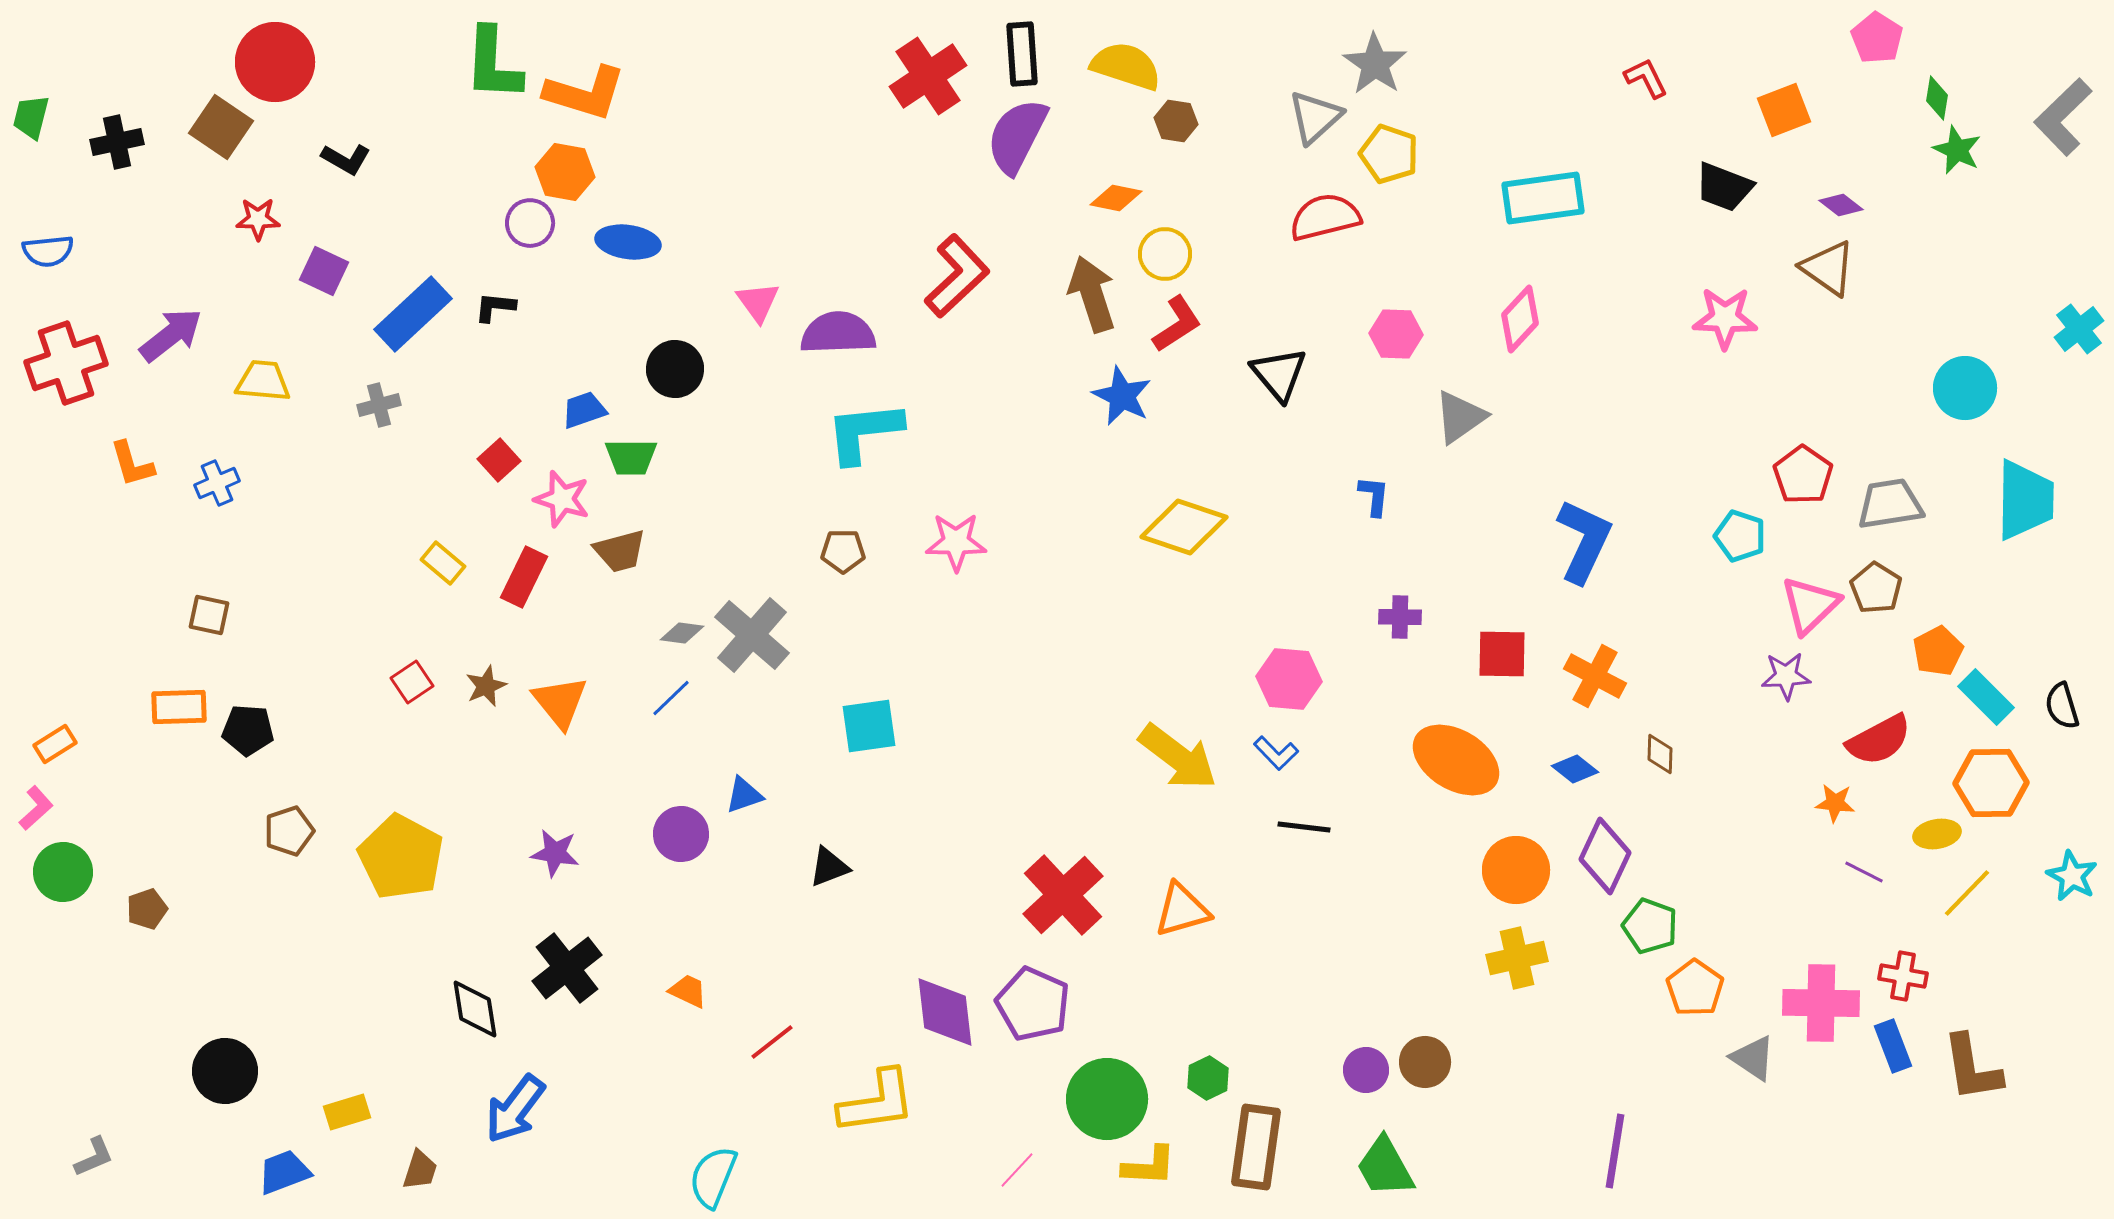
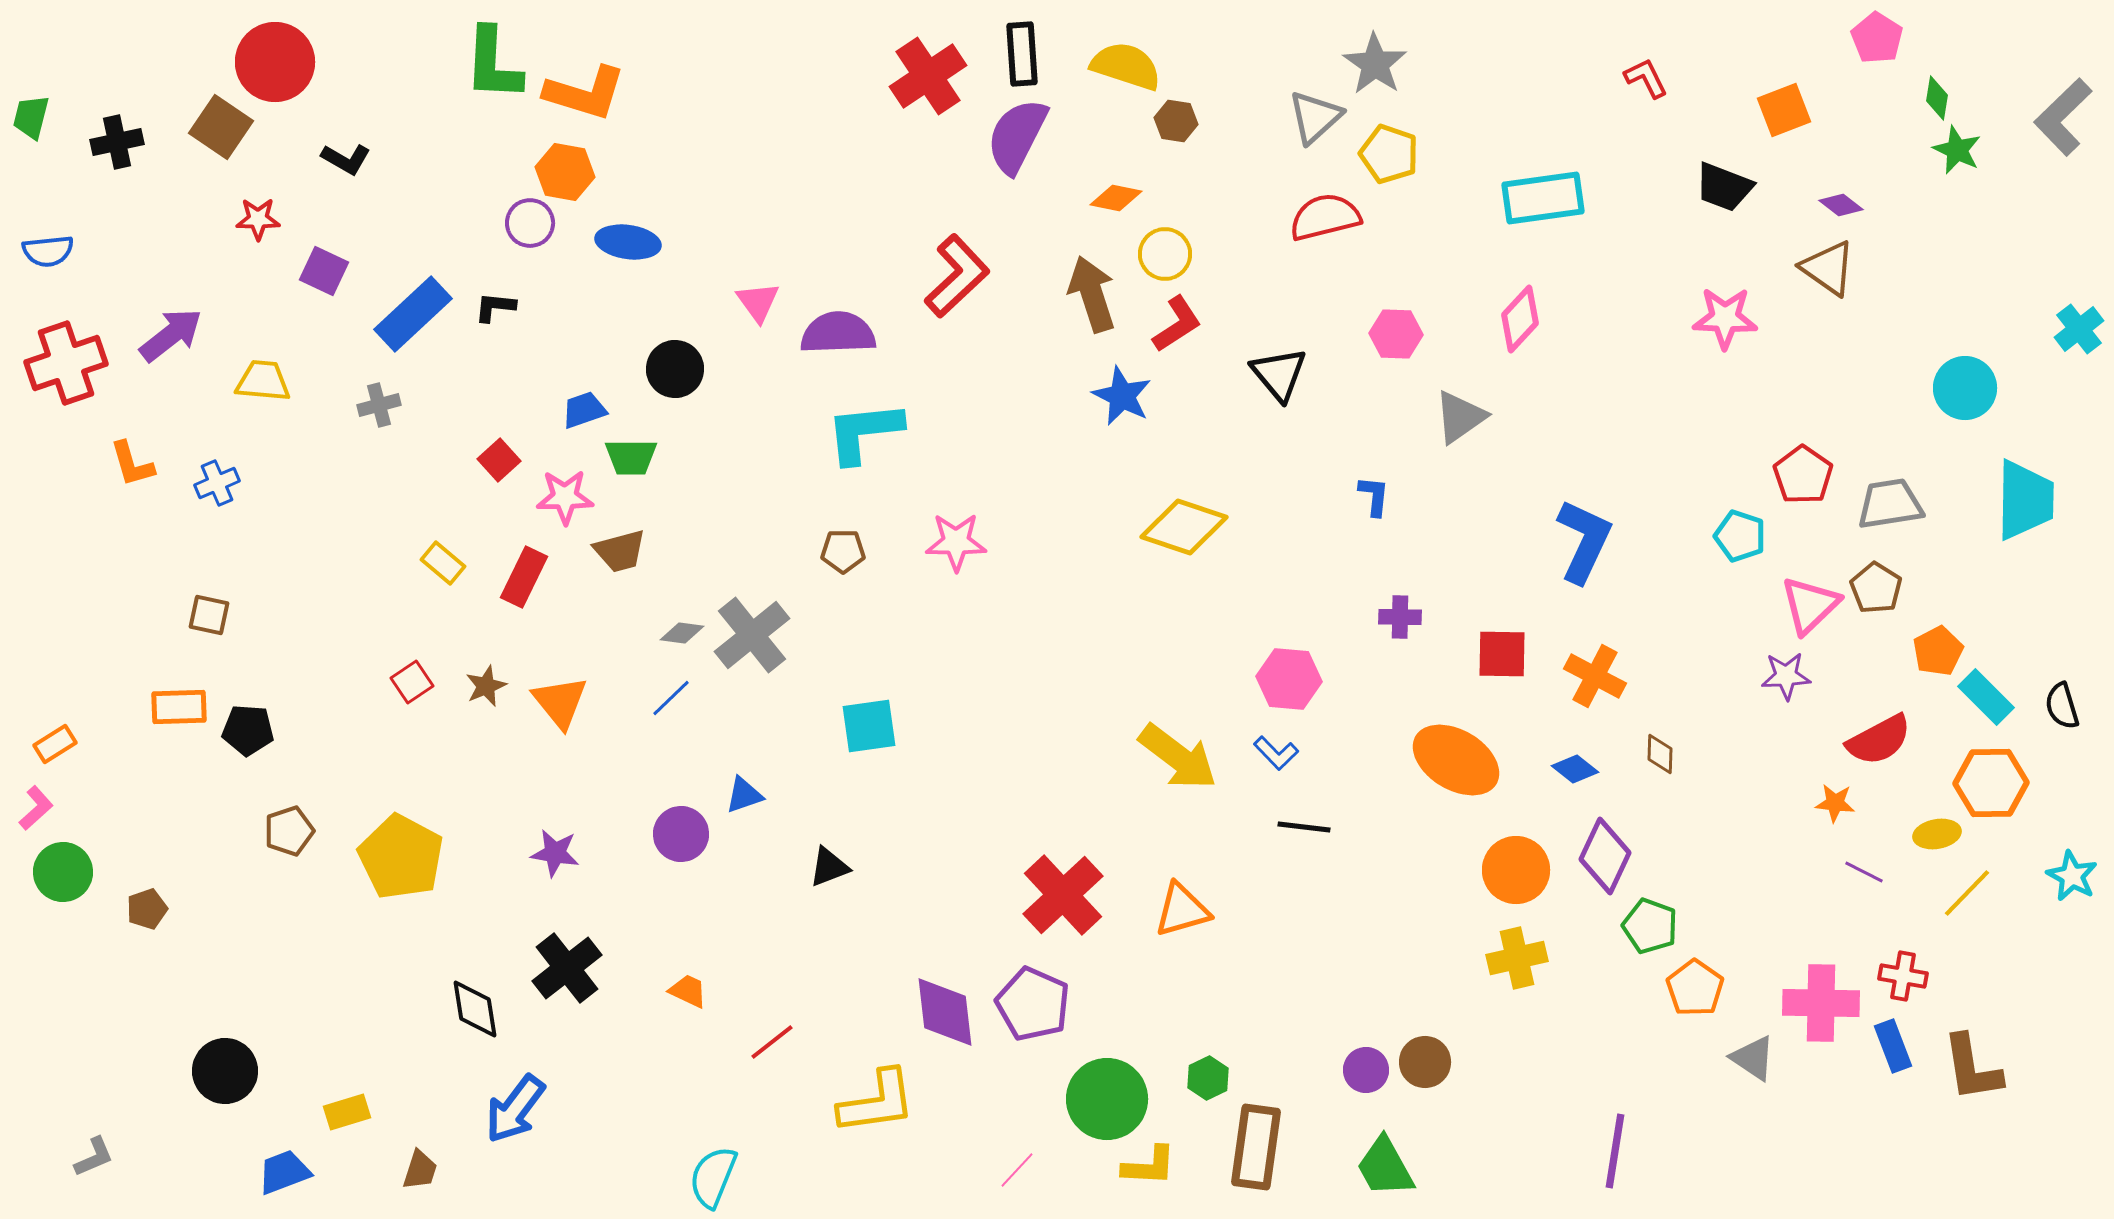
pink star at (562, 499): moved 3 px right, 2 px up; rotated 18 degrees counterclockwise
gray cross at (752, 635): rotated 10 degrees clockwise
